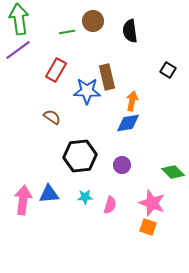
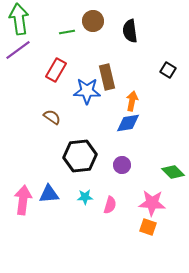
pink star: rotated 16 degrees counterclockwise
